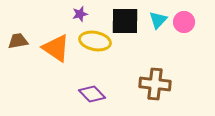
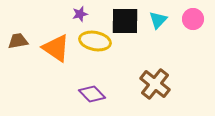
pink circle: moved 9 px right, 3 px up
brown cross: rotated 32 degrees clockwise
